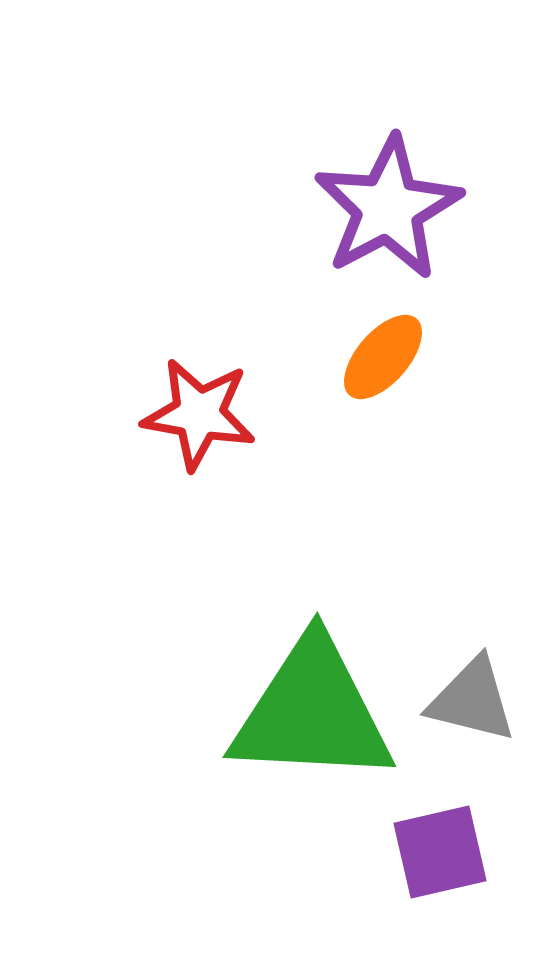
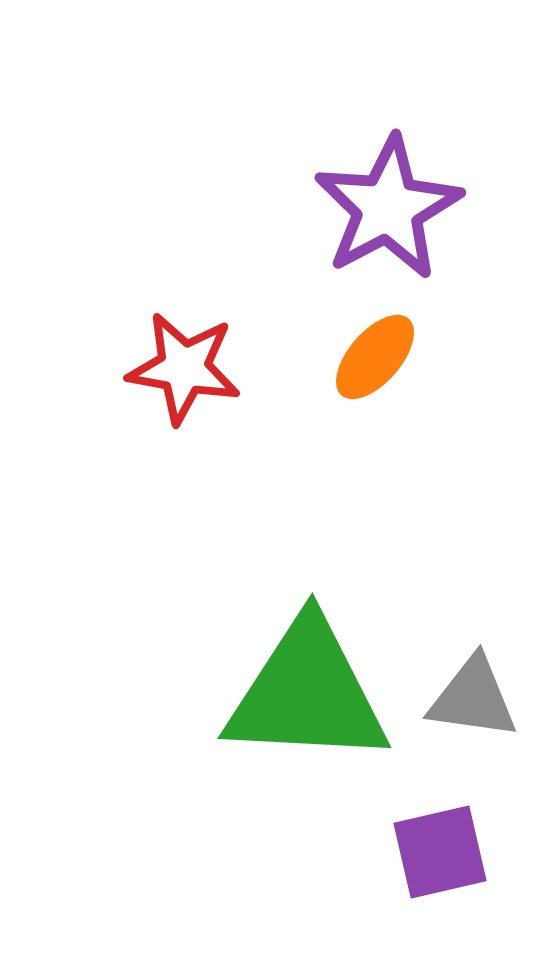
orange ellipse: moved 8 px left
red star: moved 15 px left, 46 px up
gray triangle: moved 1 px right, 2 px up; rotated 6 degrees counterclockwise
green triangle: moved 5 px left, 19 px up
